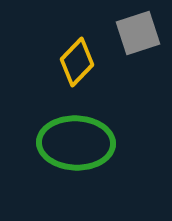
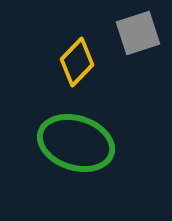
green ellipse: rotated 16 degrees clockwise
